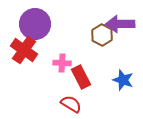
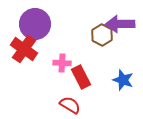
red cross: moved 1 px up
red semicircle: moved 1 px left, 1 px down
